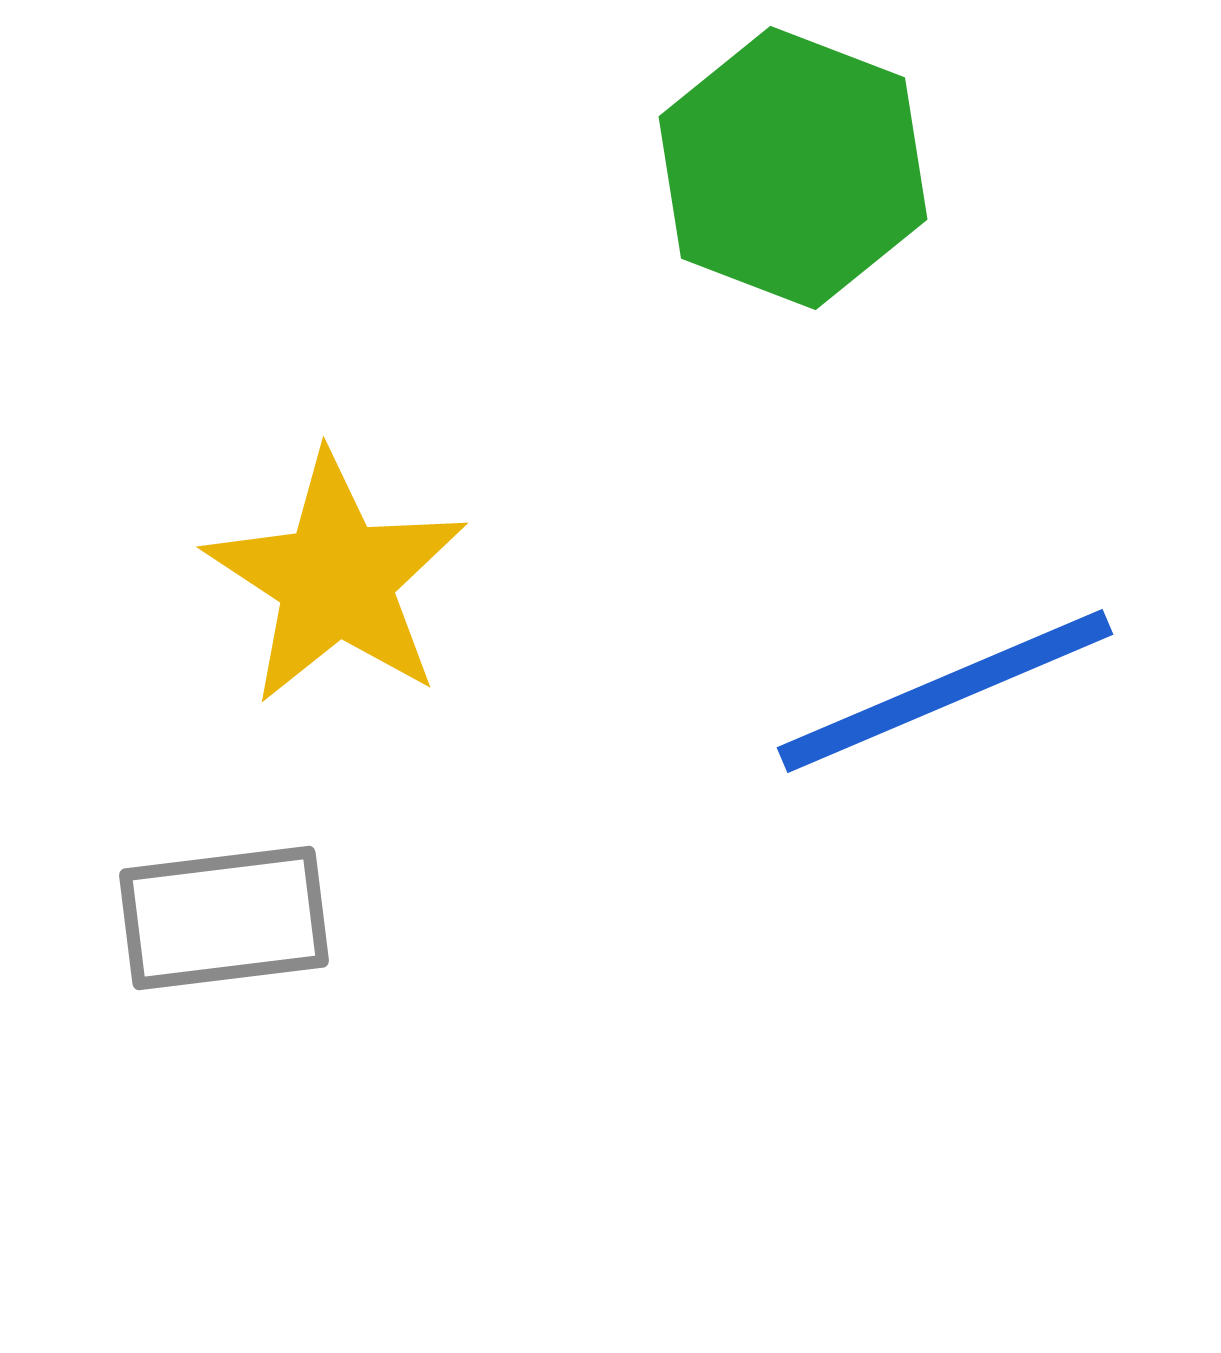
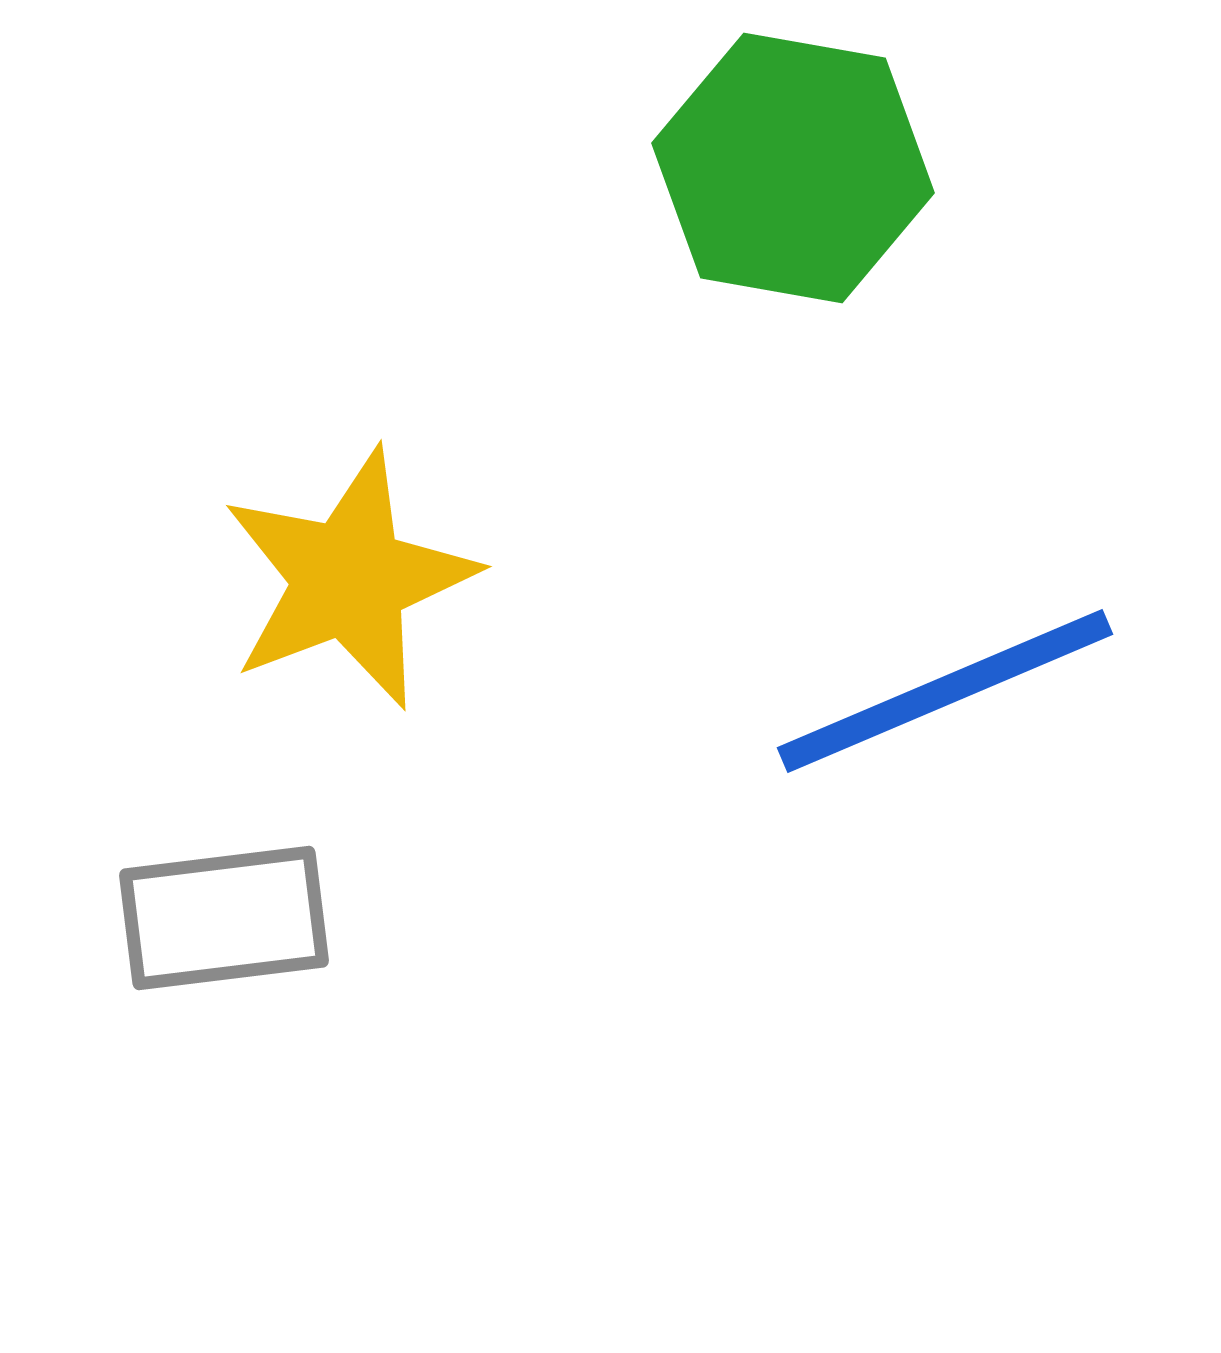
green hexagon: rotated 11 degrees counterclockwise
yellow star: moved 13 px right; rotated 18 degrees clockwise
